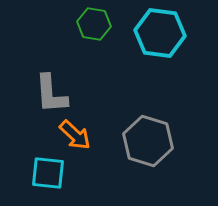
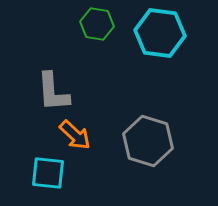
green hexagon: moved 3 px right
gray L-shape: moved 2 px right, 2 px up
